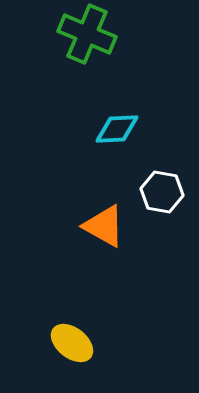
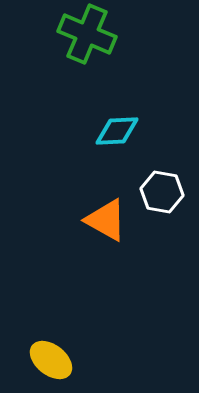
cyan diamond: moved 2 px down
orange triangle: moved 2 px right, 6 px up
yellow ellipse: moved 21 px left, 17 px down
